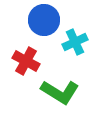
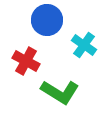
blue circle: moved 3 px right
cyan cross: moved 9 px right, 3 px down; rotated 30 degrees counterclockwise
